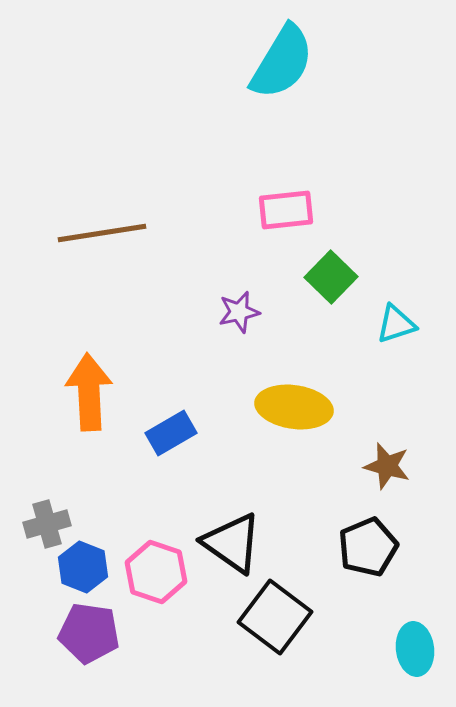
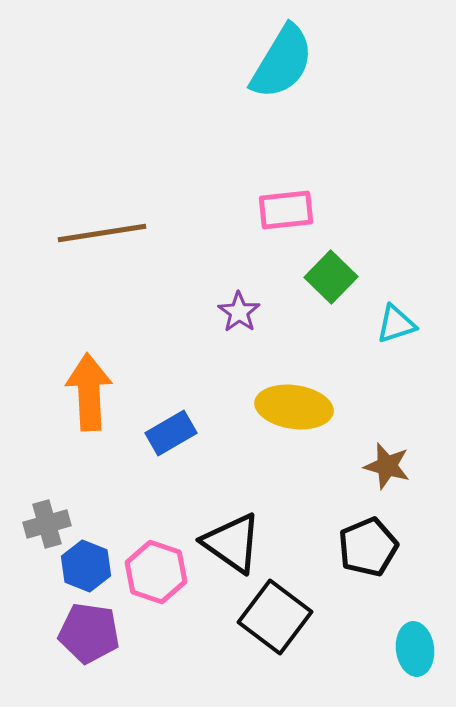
purple star: rotated 24 degrees counterclockwise
blue hexagon: moved 3 px right, 1 px up
